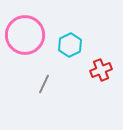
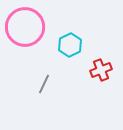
pink circle: moved 8 px up
